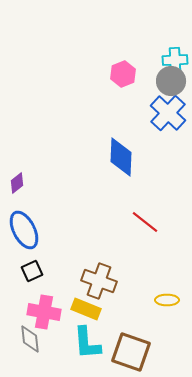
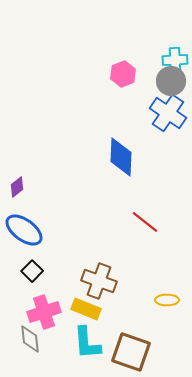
blue cross: rotated 9 degrees counterclockwise
purple diamond: moved 4 px down
blue ellipse: rotated 27 degrees counterclockwise
black square: rotated 20 degrees counterclockwise
pink cross: rotated 28 degrees counterclockwise
